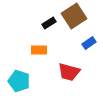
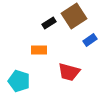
blue rectangle: moved 1 px right, 3 px up
